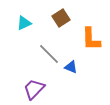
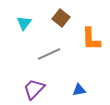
brown square: rotated 18 degrees counterclockwise
cyan triangle: rotated 28 degrees counterclockwise
gray line: rotated 70 degrees counterclockwise
blue triangle: moved 8 px right, 23 px down; rotated 32 degrees counterclockwise
